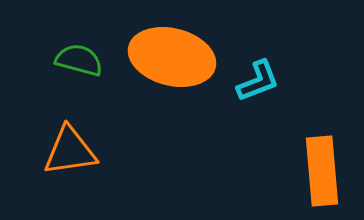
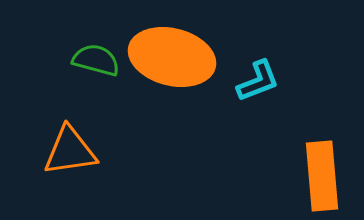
green semicircle: moved 17 px right
orange rectangle: moved 5 px down
